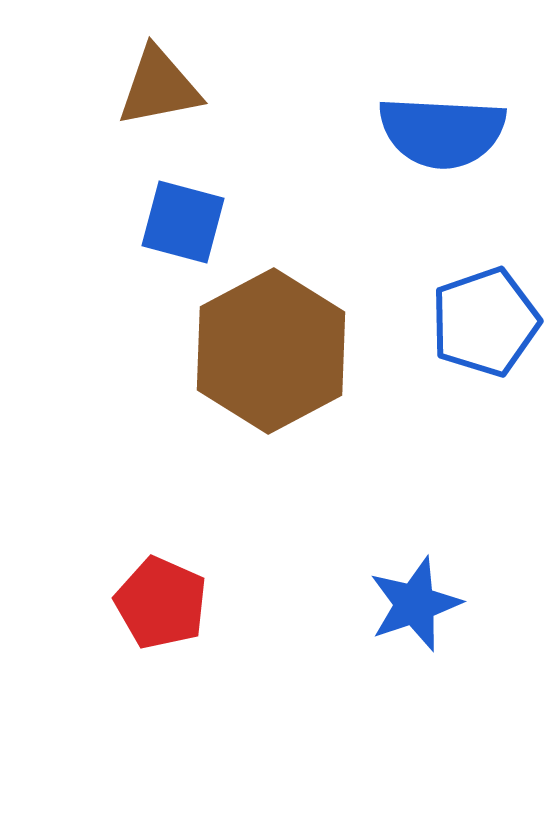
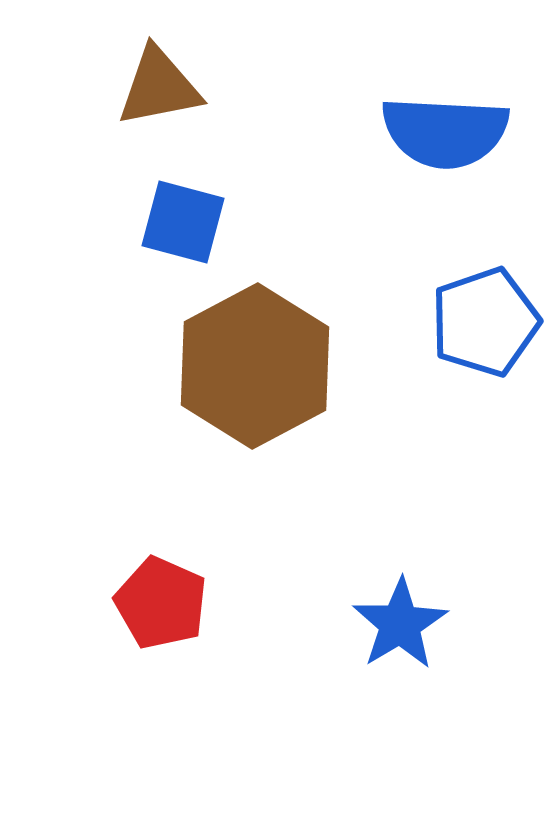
blue semicircle: moved 3 px right
brown hexagon: moved 16 px left, 15 px down
blue star: moved 15 px left, 20 px down; rotated 12 degrees counterclockwise
